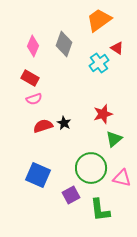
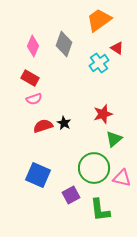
green circle: moved 3 px right
